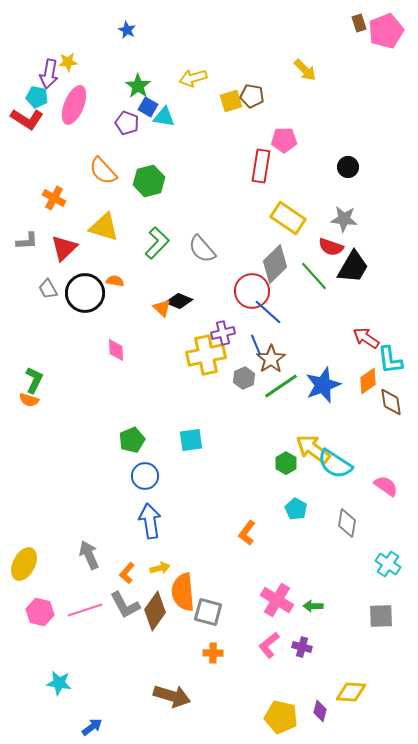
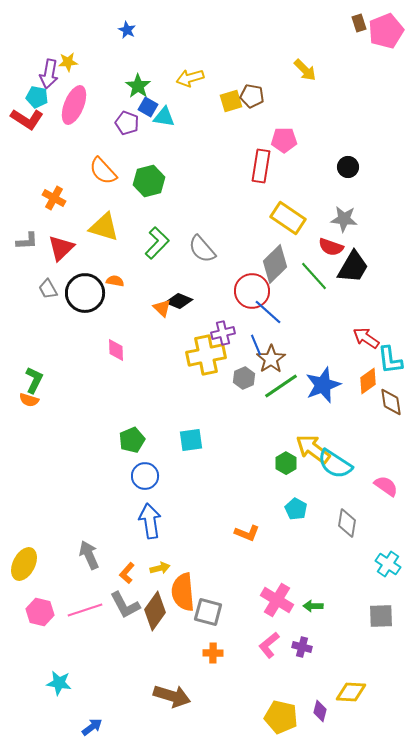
yellow arrow at (193, 78): moved 3 px left
red triangle at (64, 248): moved 3 px left
orange L-shape at (247, 533): rotated 105 degrees counterclockwise
